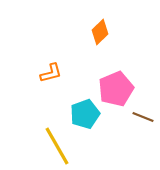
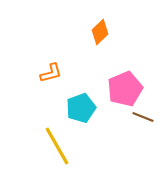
pink pentagon: moved 9 px right
cyan pentagon: moved 4 px left, 6 px up
